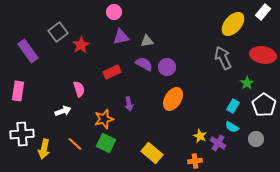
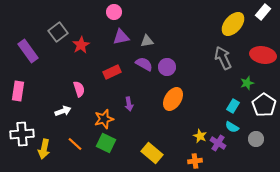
green star: rotated 16 degrees clockwise
